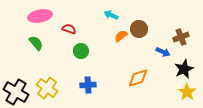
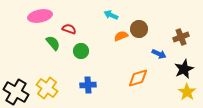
orange semicircle: rotated 16 degrees clockwise
green semicircle: moved 17 px right
blue arrow: moved 4 px left, 2 px down
